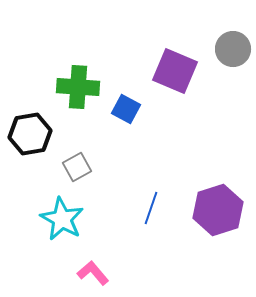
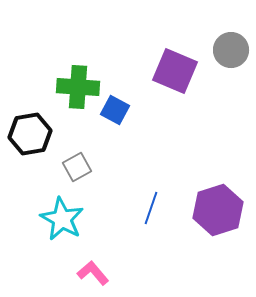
gray circle: moved 2 px left, 1 px down
blue square: moved 11 px left, 1 px down
